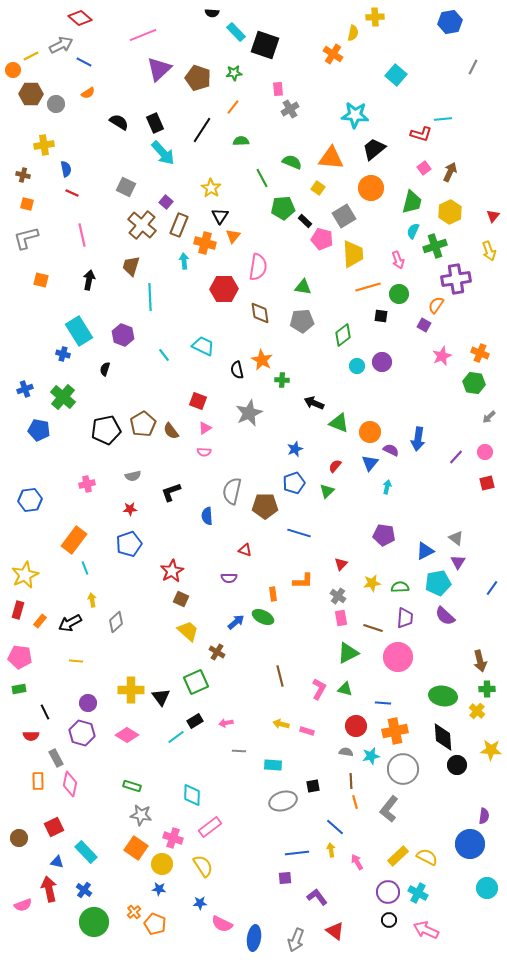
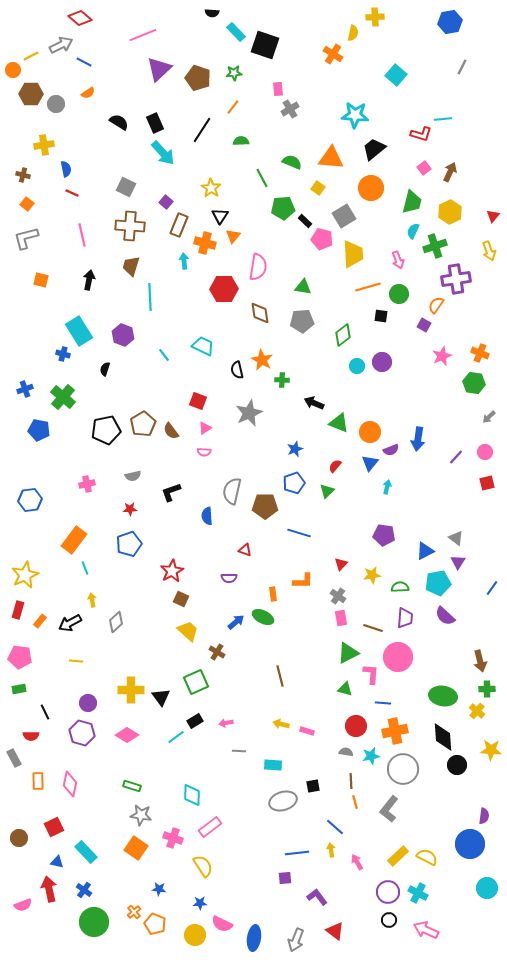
gray line at (473, 67): moved 11 px left
orange square at (27, 204): rotated 24 degrees clockwise
brown cross at (142, 225): moved 12 px left, 1 px down; rotated 36 degrees counterclockwise
purple semicircle at (391, 450): rotated 133 degrees clockwise
yellow star at (372, 583): moved 8 px up
pink L-shape at (319, 689): moved 52 px right, 15 px up; rotated 25 degrees counterclockwise
gray rectangle at (56, 758): moved 42 px left
yellow circle at (162, 864): moved 33 px right, 71 px down
